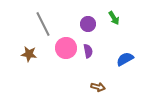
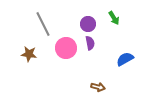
purple semicircle: moved 2 px right, 8 px up
